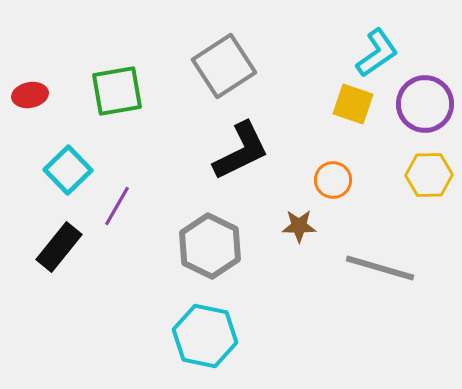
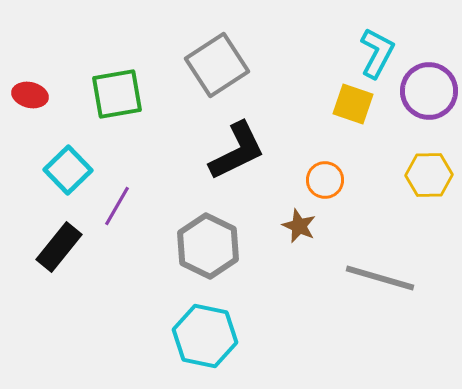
cyan L-shape: rotated 27 degrees counterclockwise
gray square: moved 7 px left, 1 px up
green square: moved 3 px down
red ellipse: rotated 24 degrees clockwise
purple circle: moved 4 px right, 13 px up
black L-shape: moved 4 px left
orange circle: moved 8 px left
brown star: rotated 24 degrees clockwise
gray hexagon: moved 2 px left
gray line: moved 10 px down
